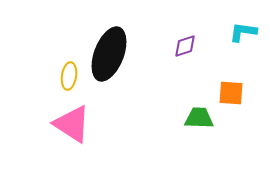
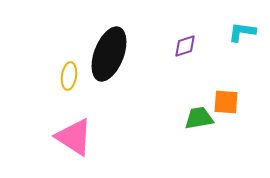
cyan L-shape: moved 1 px left
orange square: moved 5 px left, 9 px down
green trapezoid: rotated 12 degrees counterclockwise
pink triangle: moved 2 px right, 13 px down
